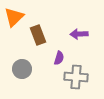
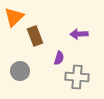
brown rectangle: moved 3 px left, 1 px down
gray circle: moved 2 px left, 2 px down
gray cross: moved 1 px right
